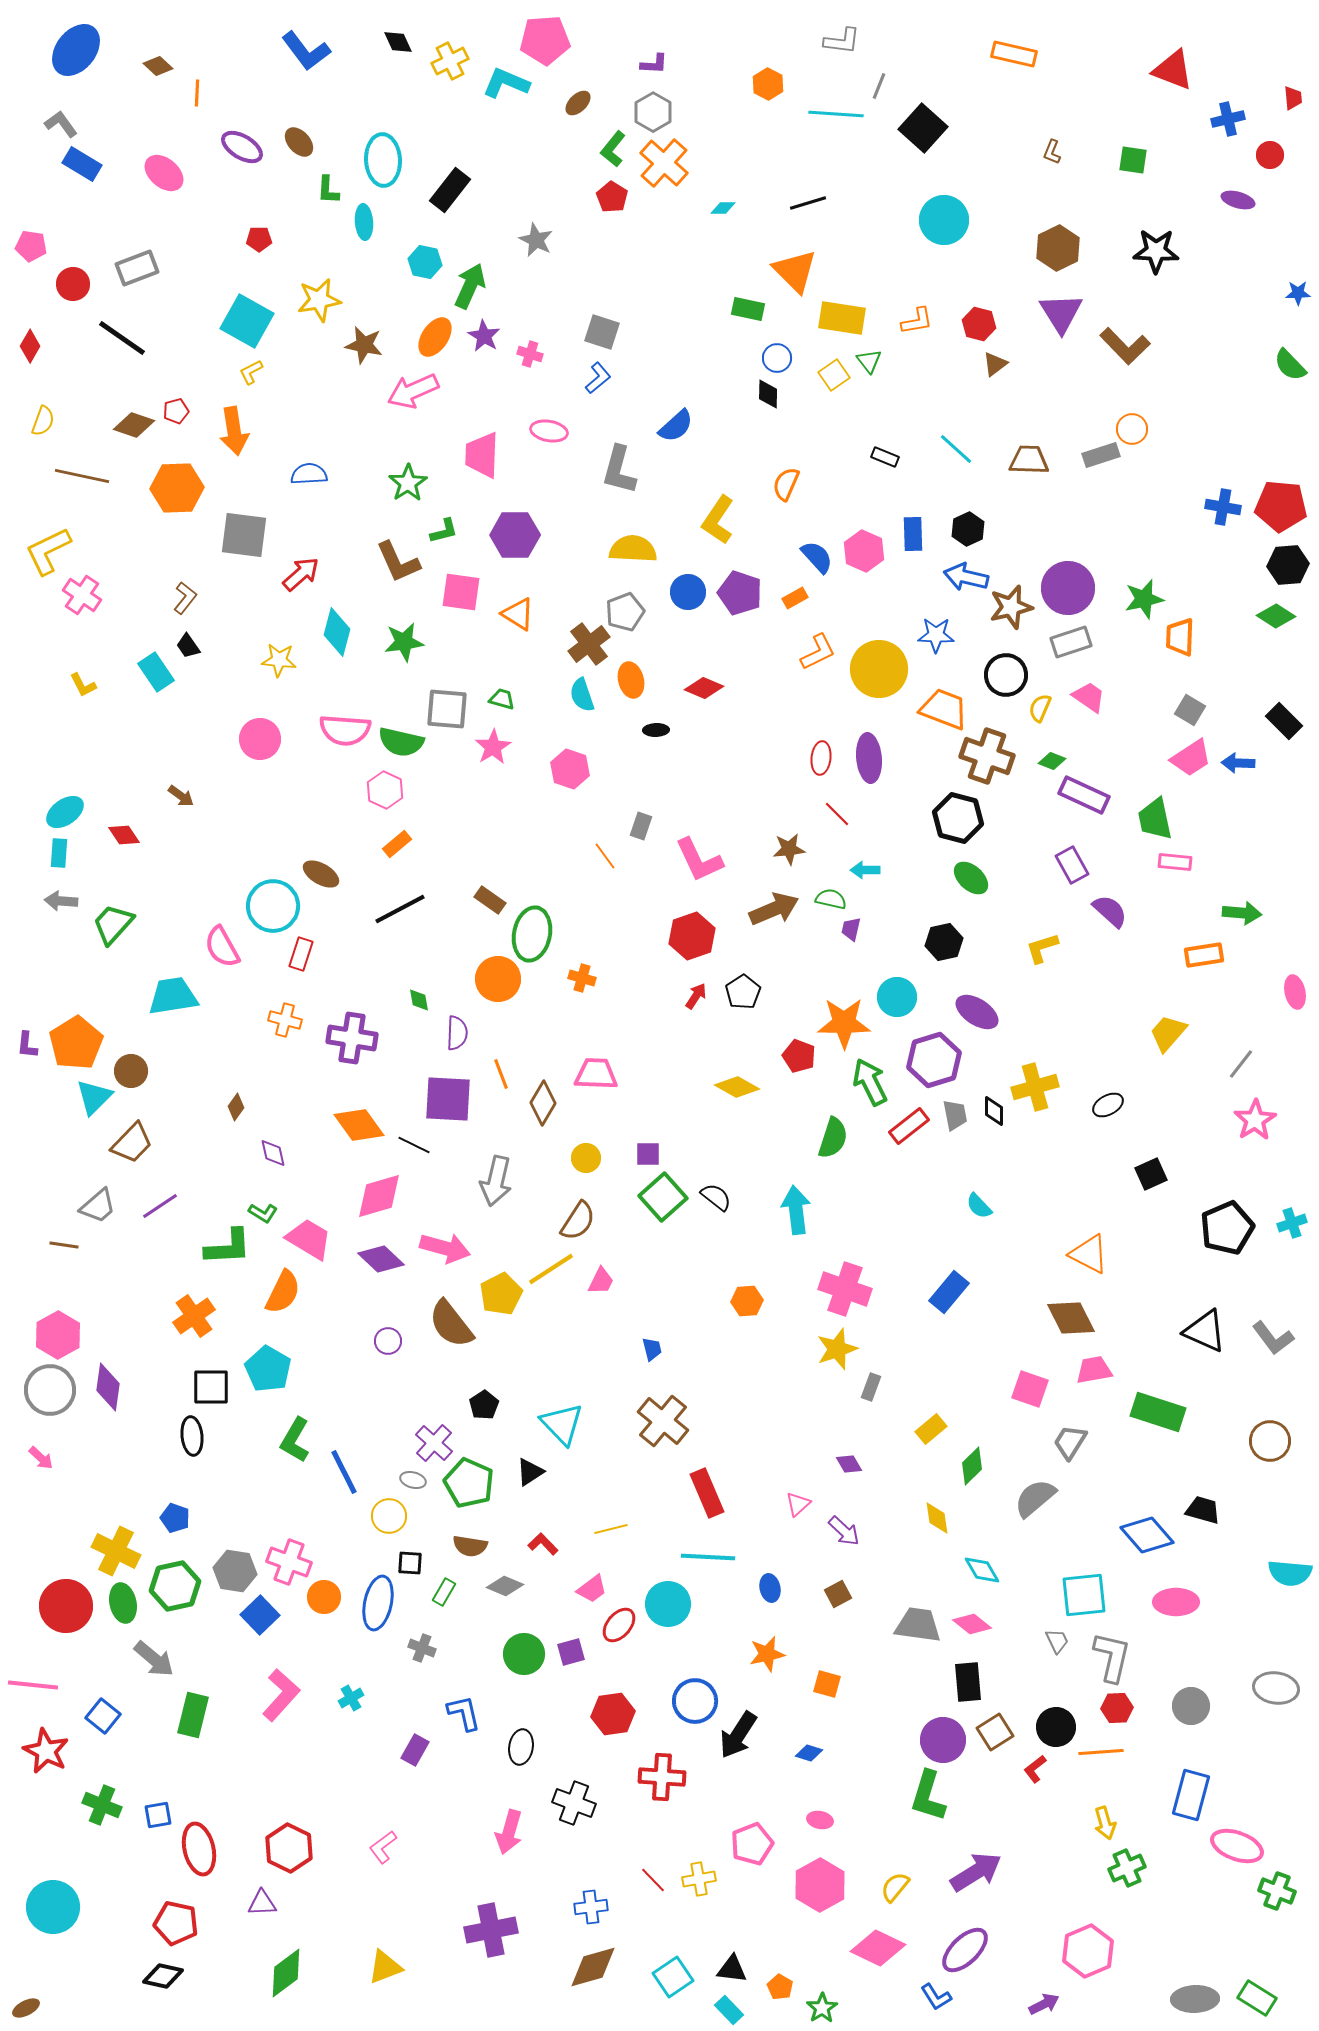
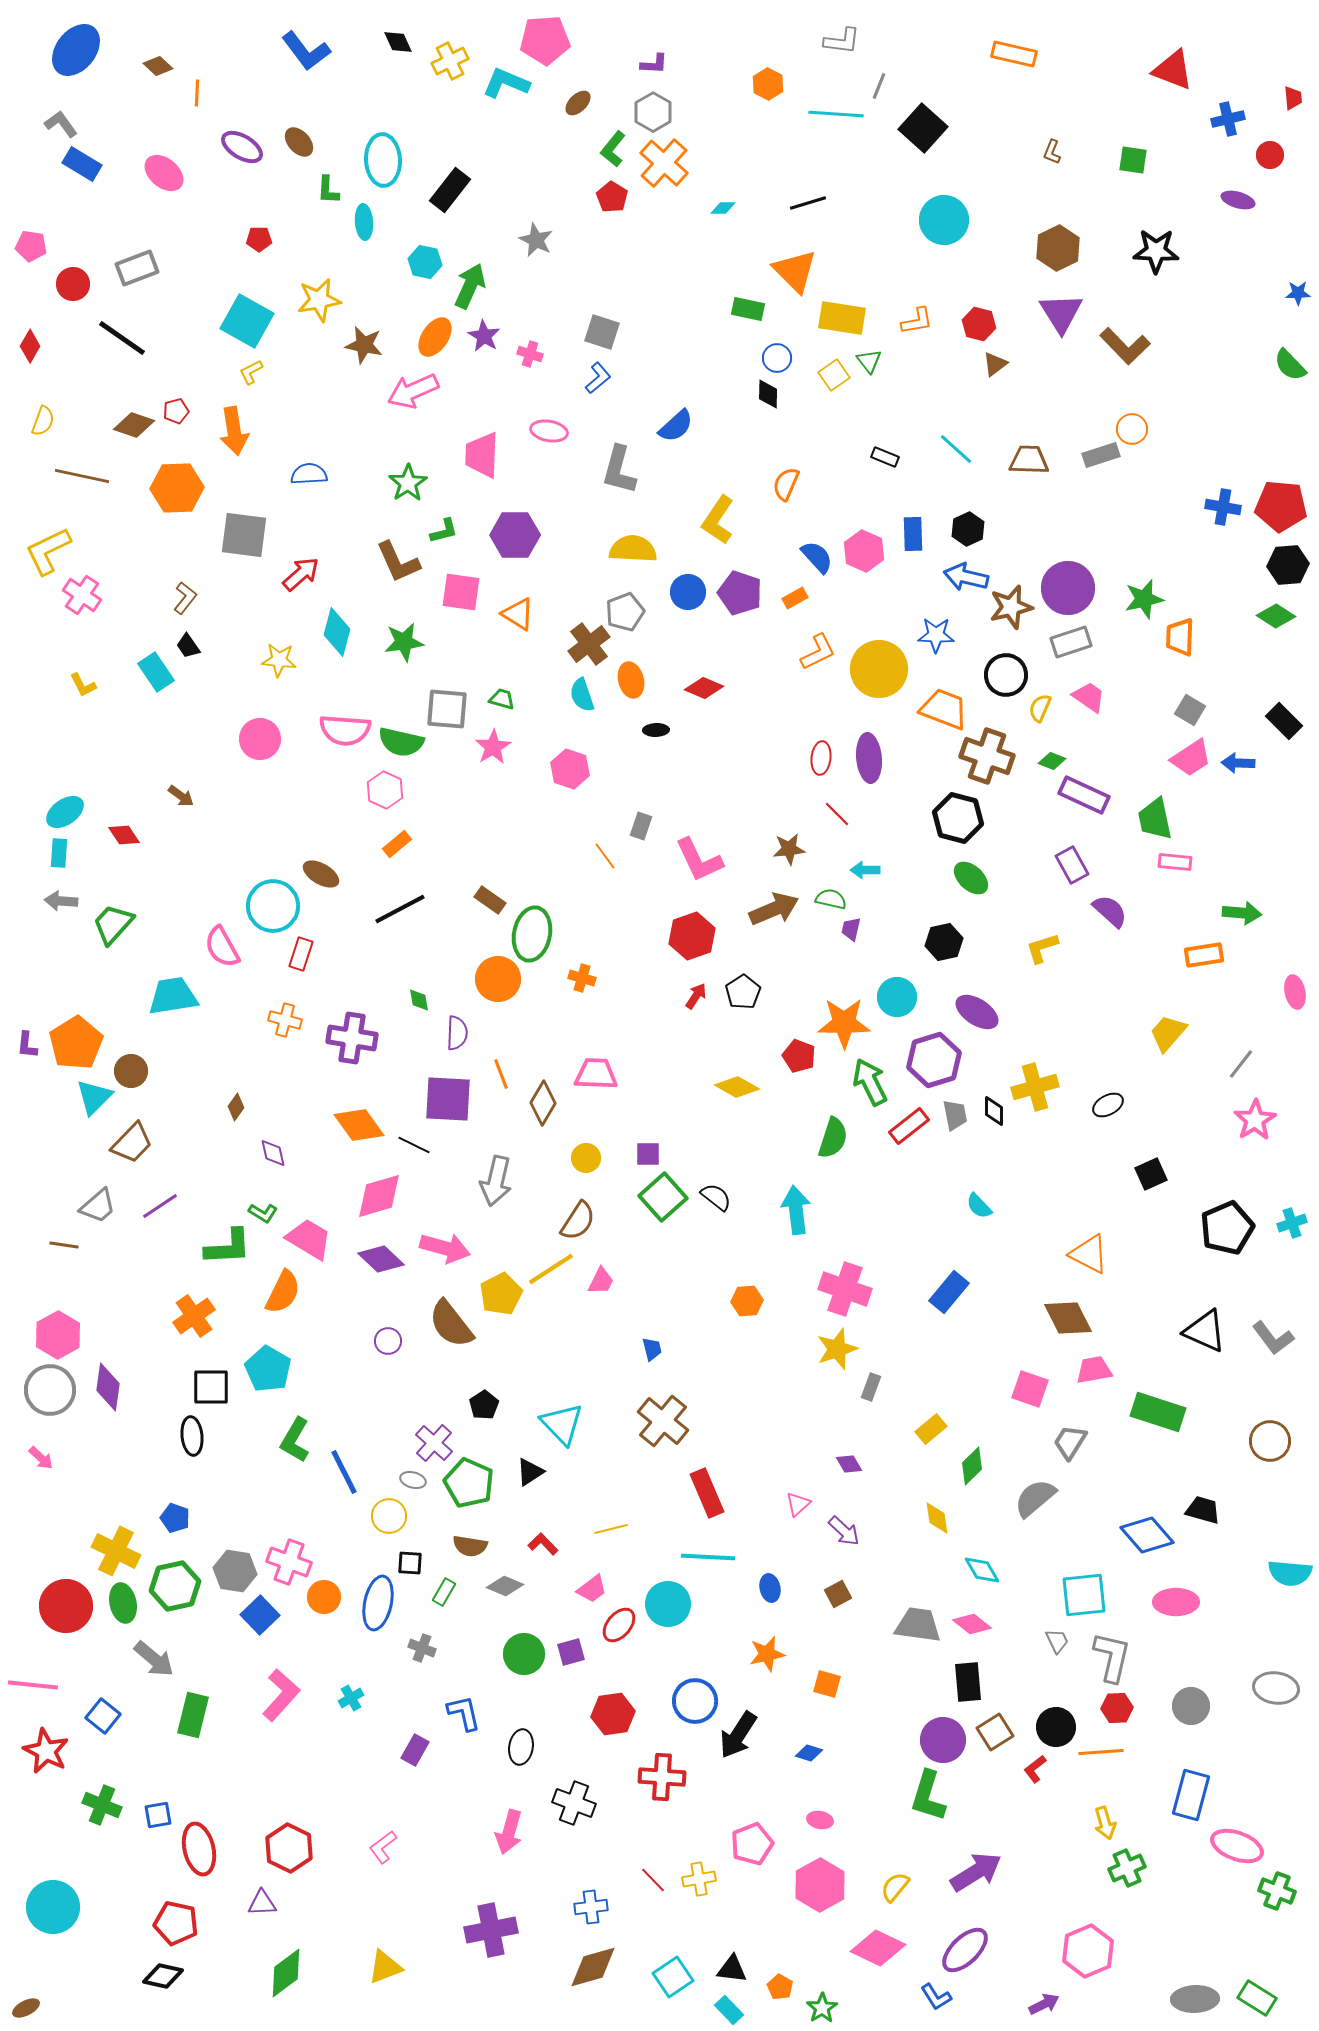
brown diamond at (1071, 1318): moved 3 px left
